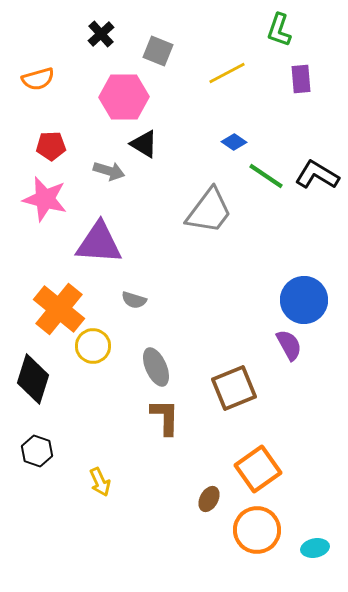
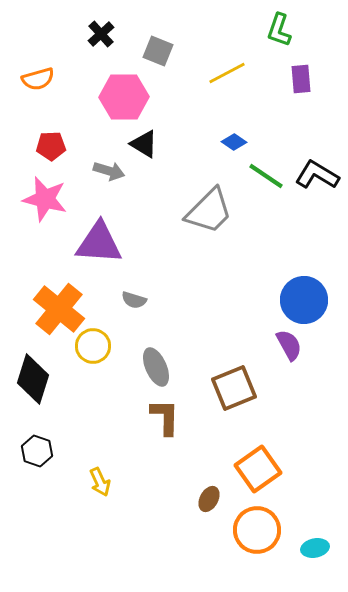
gray trapezoid: rotated 8 degrees clockwise
